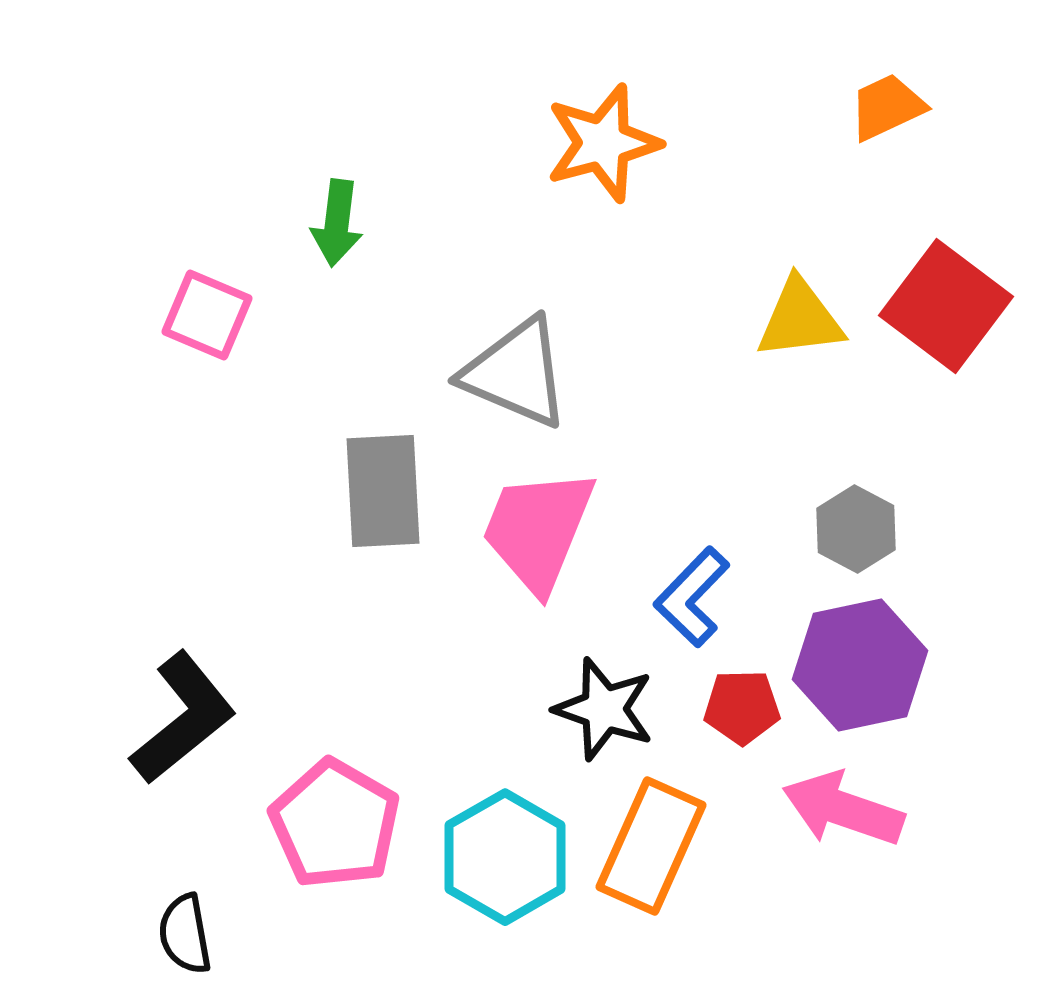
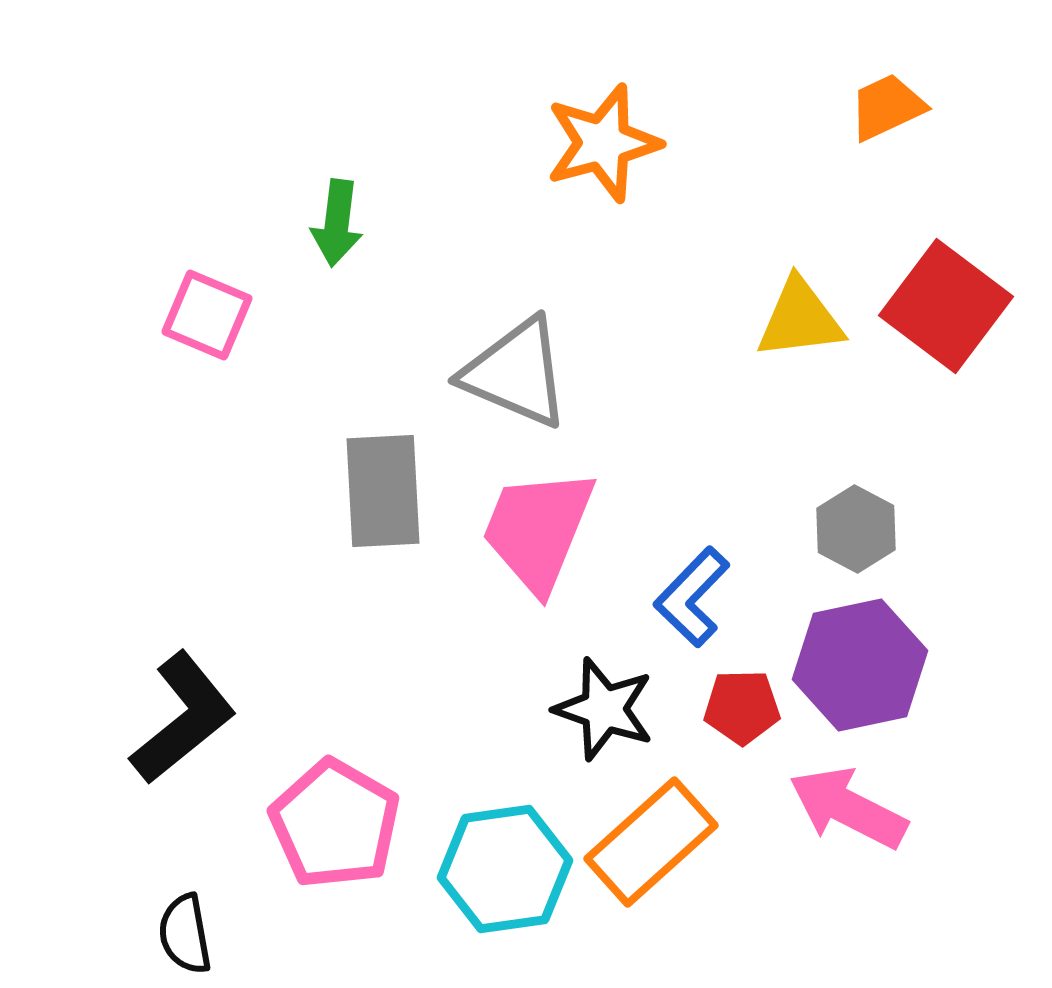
pink arrow: moved 5 px right, 1 px up; rotated 8 degrees clockwise
orange rectangle: moved 4 px up; rotated 24 degrees clockwise
cyan hexagon: moved 12 px down; rotated 22 degrees clockwise
